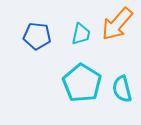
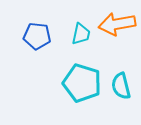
orange arrow: rotated 39 degrees clockwise
cyan pentagon: rotated 15 degrees counterclockwise
cyan semicircle: moved 1 px left, 3 px up
